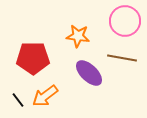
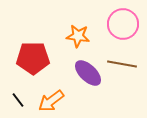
pink circle: moved 2 px left, 3 px down
brown line: moved 6 px down
purple ellipse: moved 1 px left
orange arrow: moved 6 px right, 5 px down
